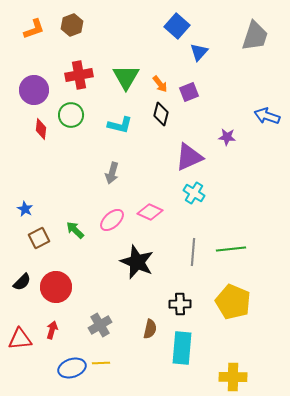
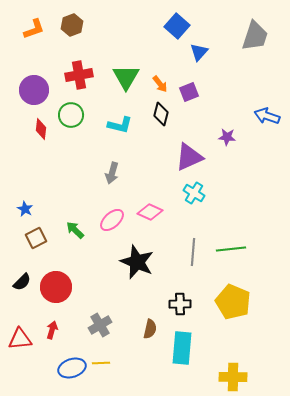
brown square: moved 3 px left
